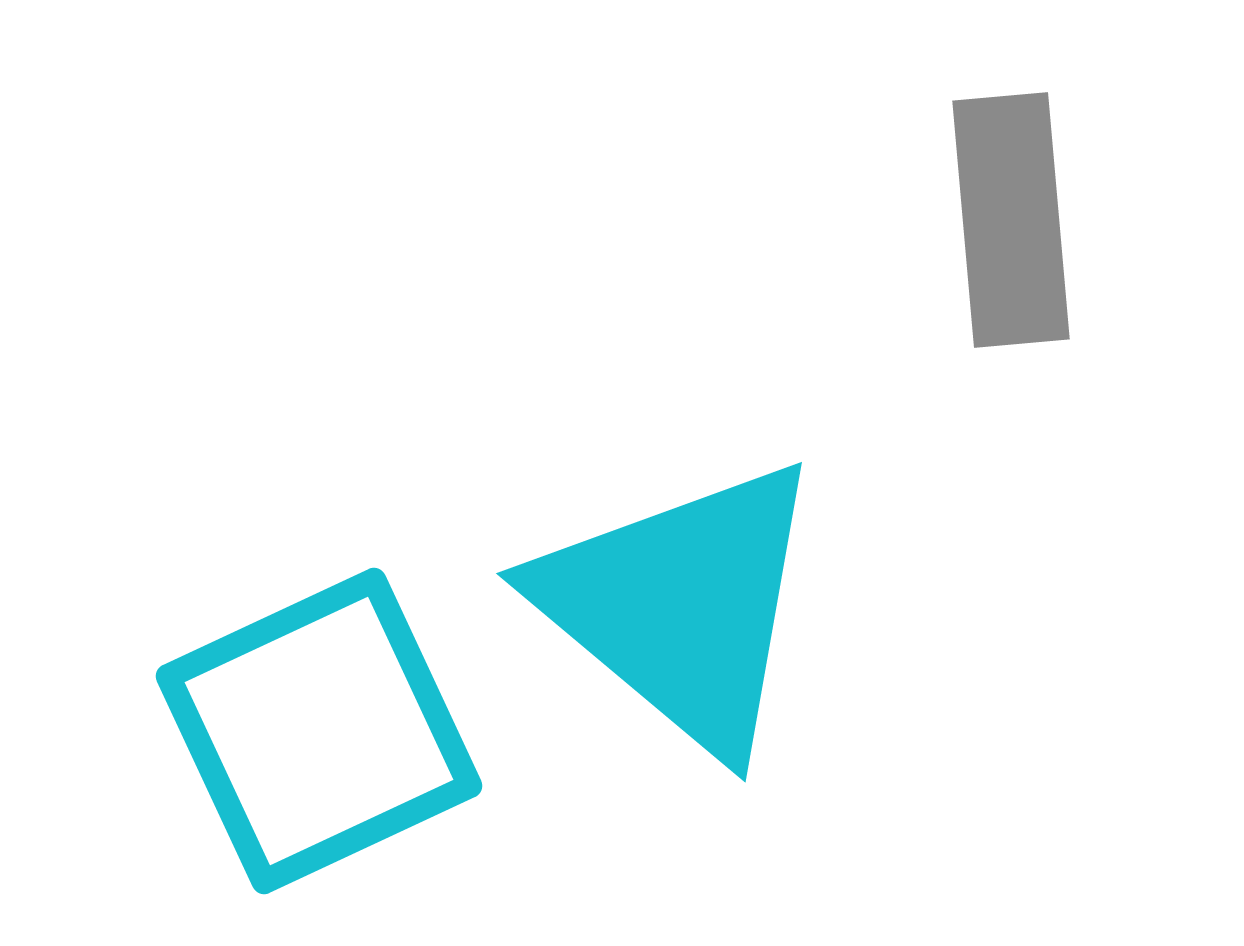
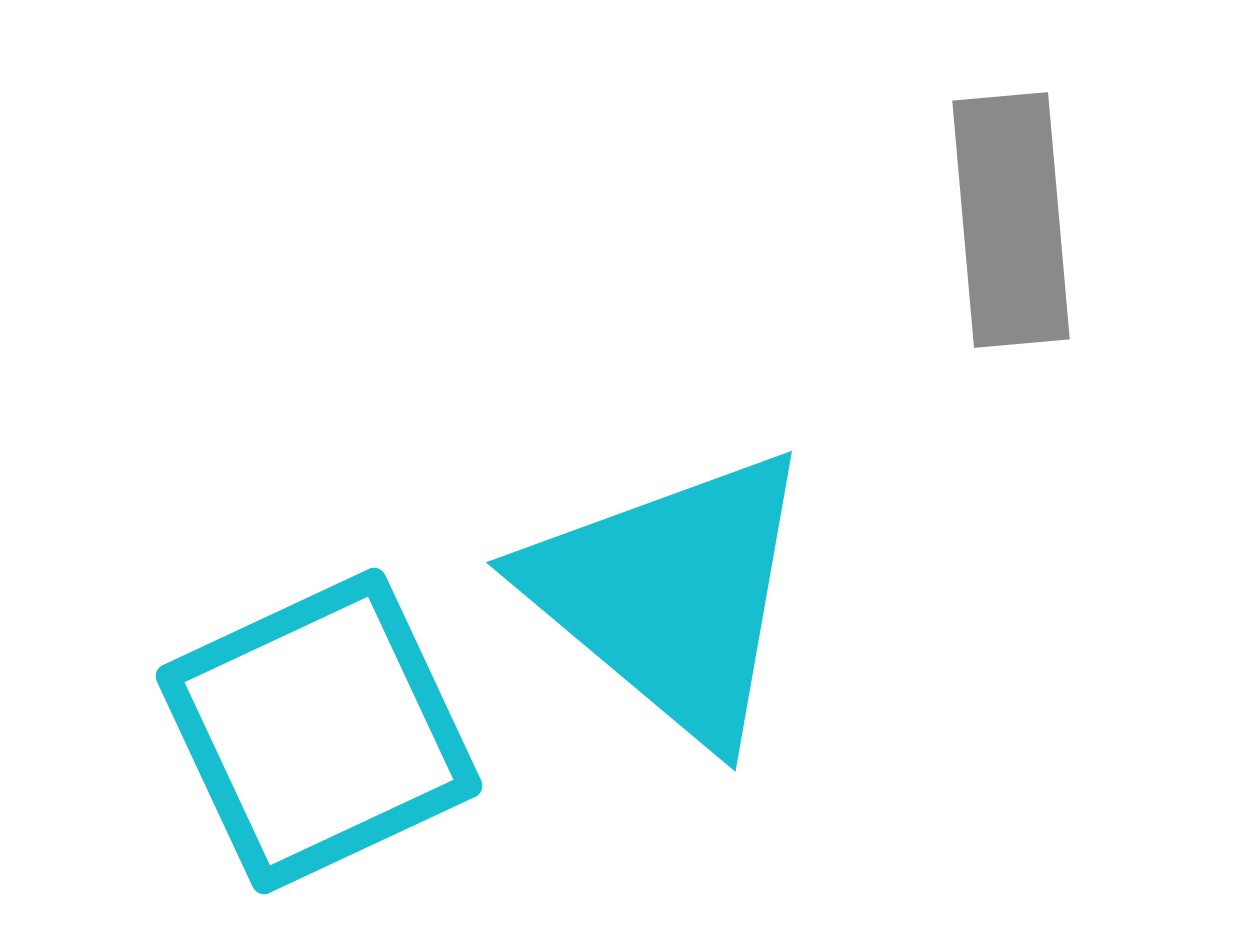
cyan triangle: moved 10 px left, 11 px up
